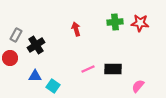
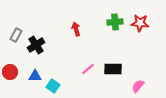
red circle: moved 14 px down
pink line: rotated 16 degrees counterclockwise
